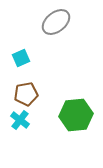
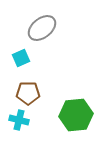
gray ellipse: moved 14 px left, 6 px down
brown pentagon: moved 2 px right, 1 px up; rotated 10 degrees clockwise
cyan cross: moved 1 px left; rotated 24 degrees counterclockwise
